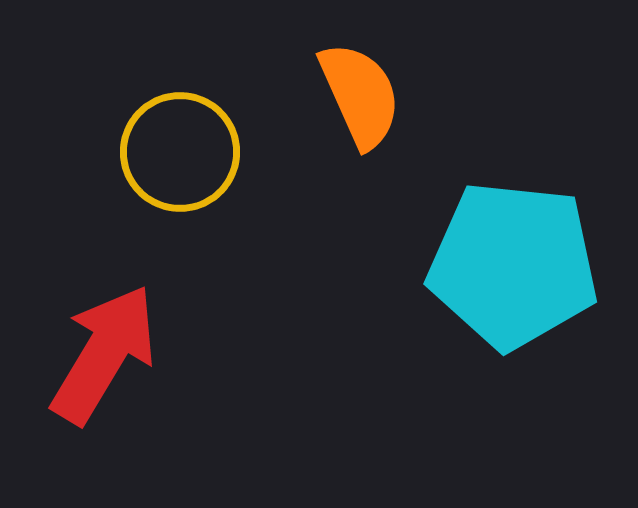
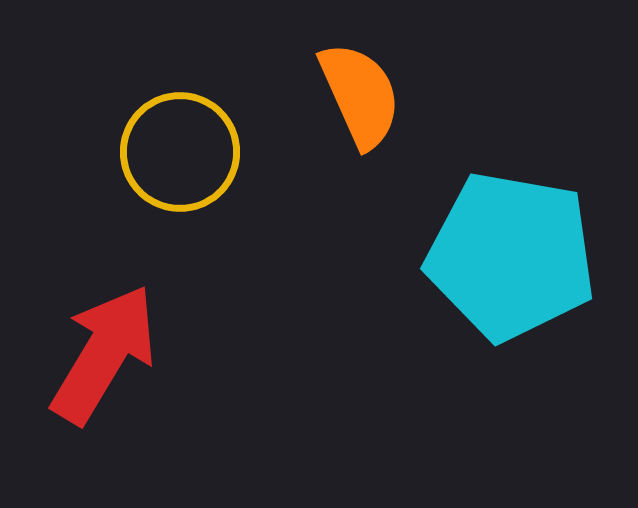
cyan pentagon: moved 2 px left, 9 px up; rotated 4 degrees clockwise
